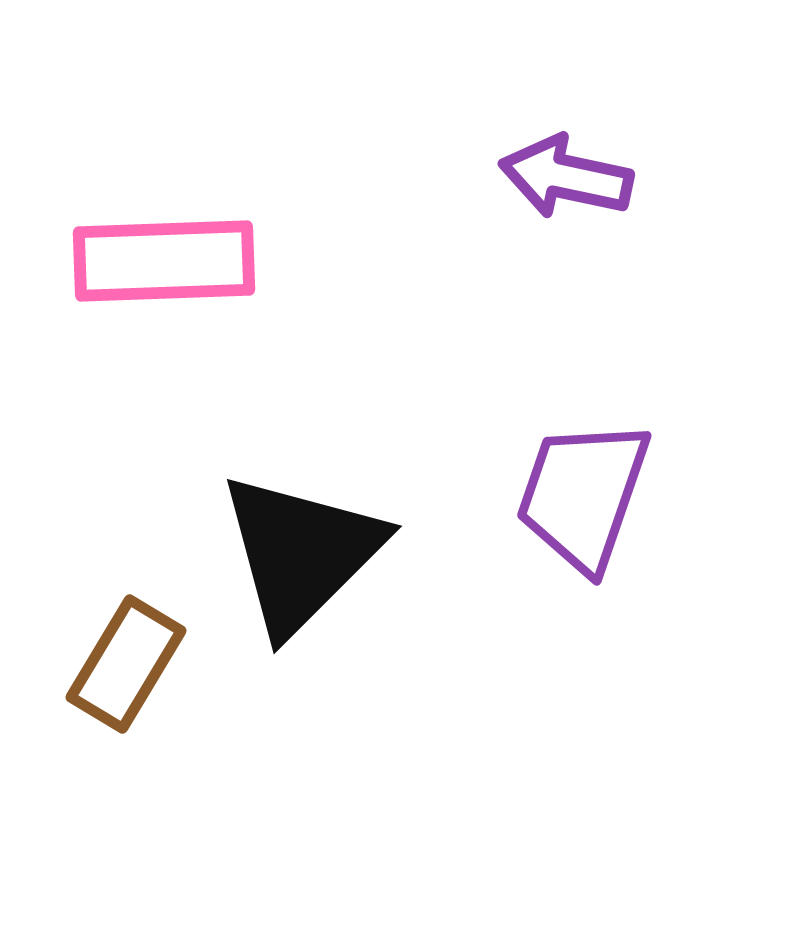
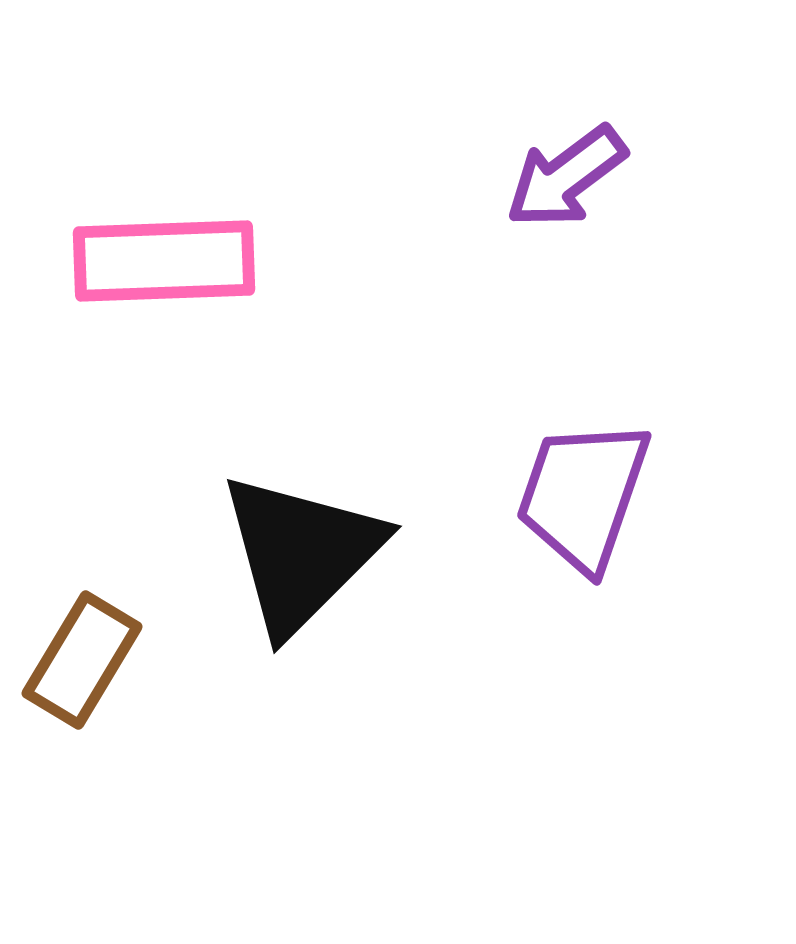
purple arrow: rotated 49 degrees counterclockwise
brown rectangle: moved 44 px left, 4 px up
